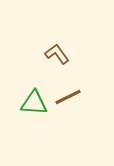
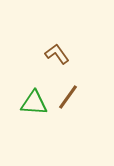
brown line: rotated 28 degrees counterclockwise
